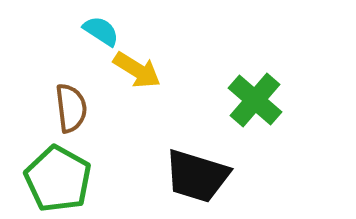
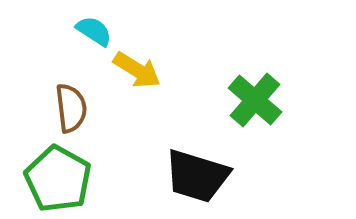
cyan semicircle: moved 7 px left
